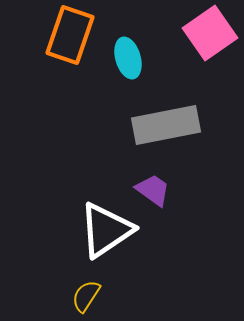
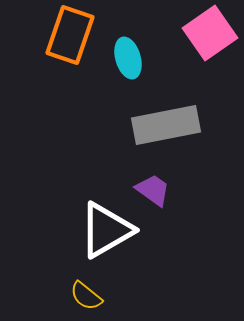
white triangle: rotated 4 degrees clockwise
yellow semicircle: rotated 84 degrees counterclockwise
